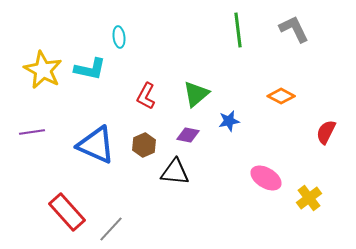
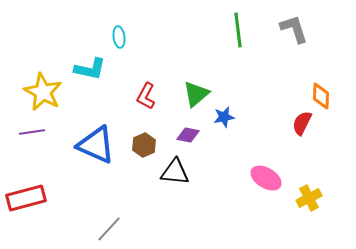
gray L-shape: rotated 8 degrees clockwise
yellow star: moved 22 px down
orange diamond: moved 40 px right; rotated 64 degrees clockwise
blue star: moved 5 px left, 4 px up
red semicircle: moved 24 px left, 9 px up
yellow cross: rotated 10 degrees clockwise
red rectangle: moved 41 px left, 14 px up; rotated 63 degrees counterclockwise
gray line: moved 2 px left
